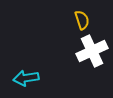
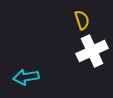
cyan arrow: moved 1 px up
